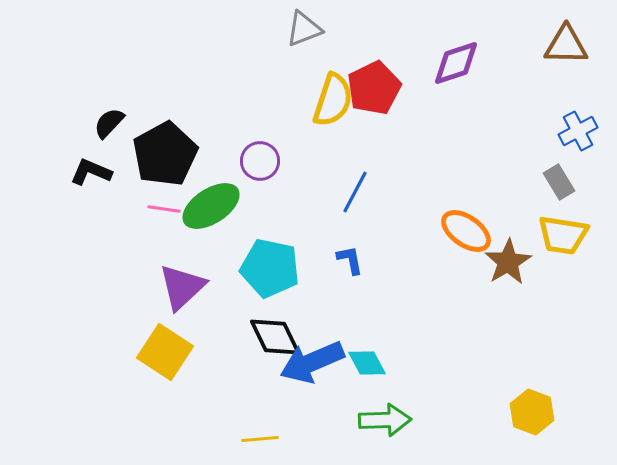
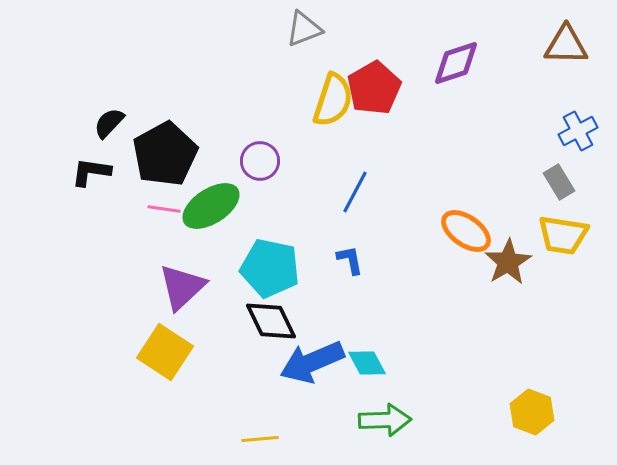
red pentagon: rotated 4 degrees counterclockwise
black L-shape: rotated 15 degrees counterclockwise
black diamond: moved 4 px left, 16 px up
